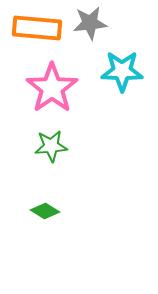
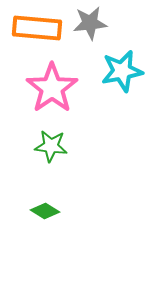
cyan star: rotated 12 degrees counterclockwise
green star: rotated 12 degrees clockwise
